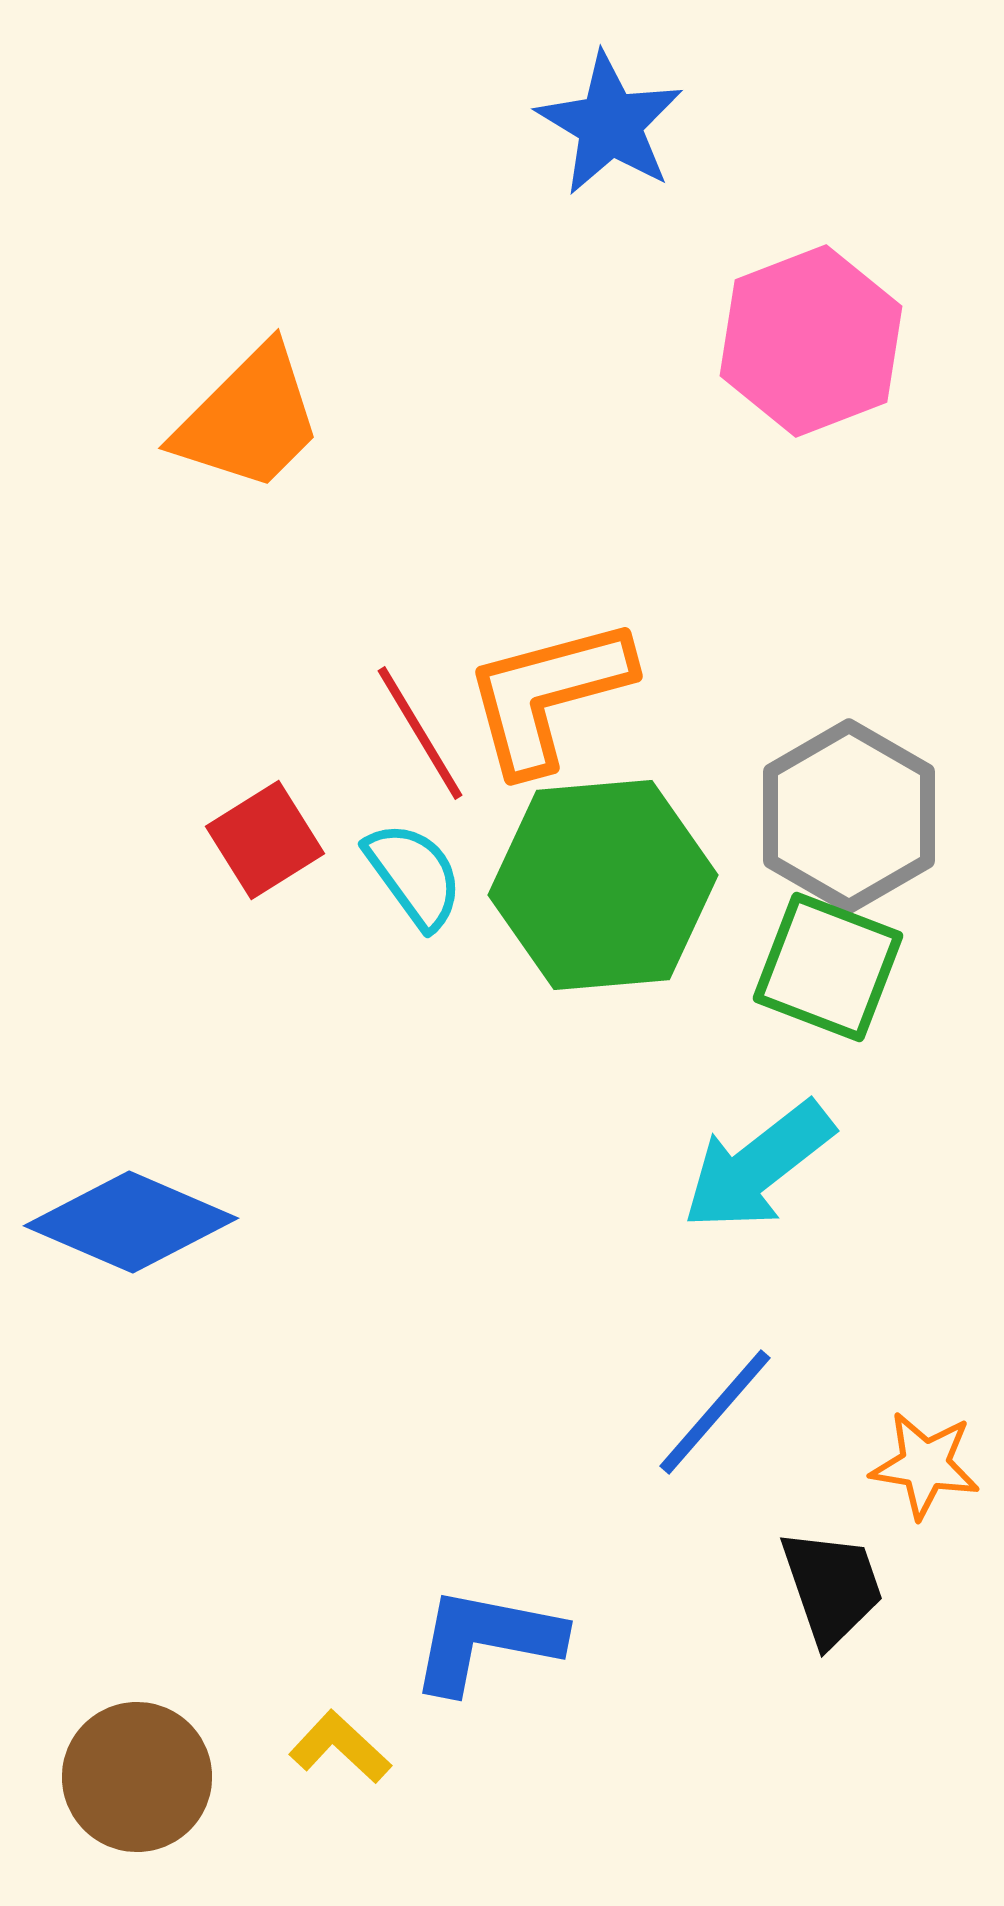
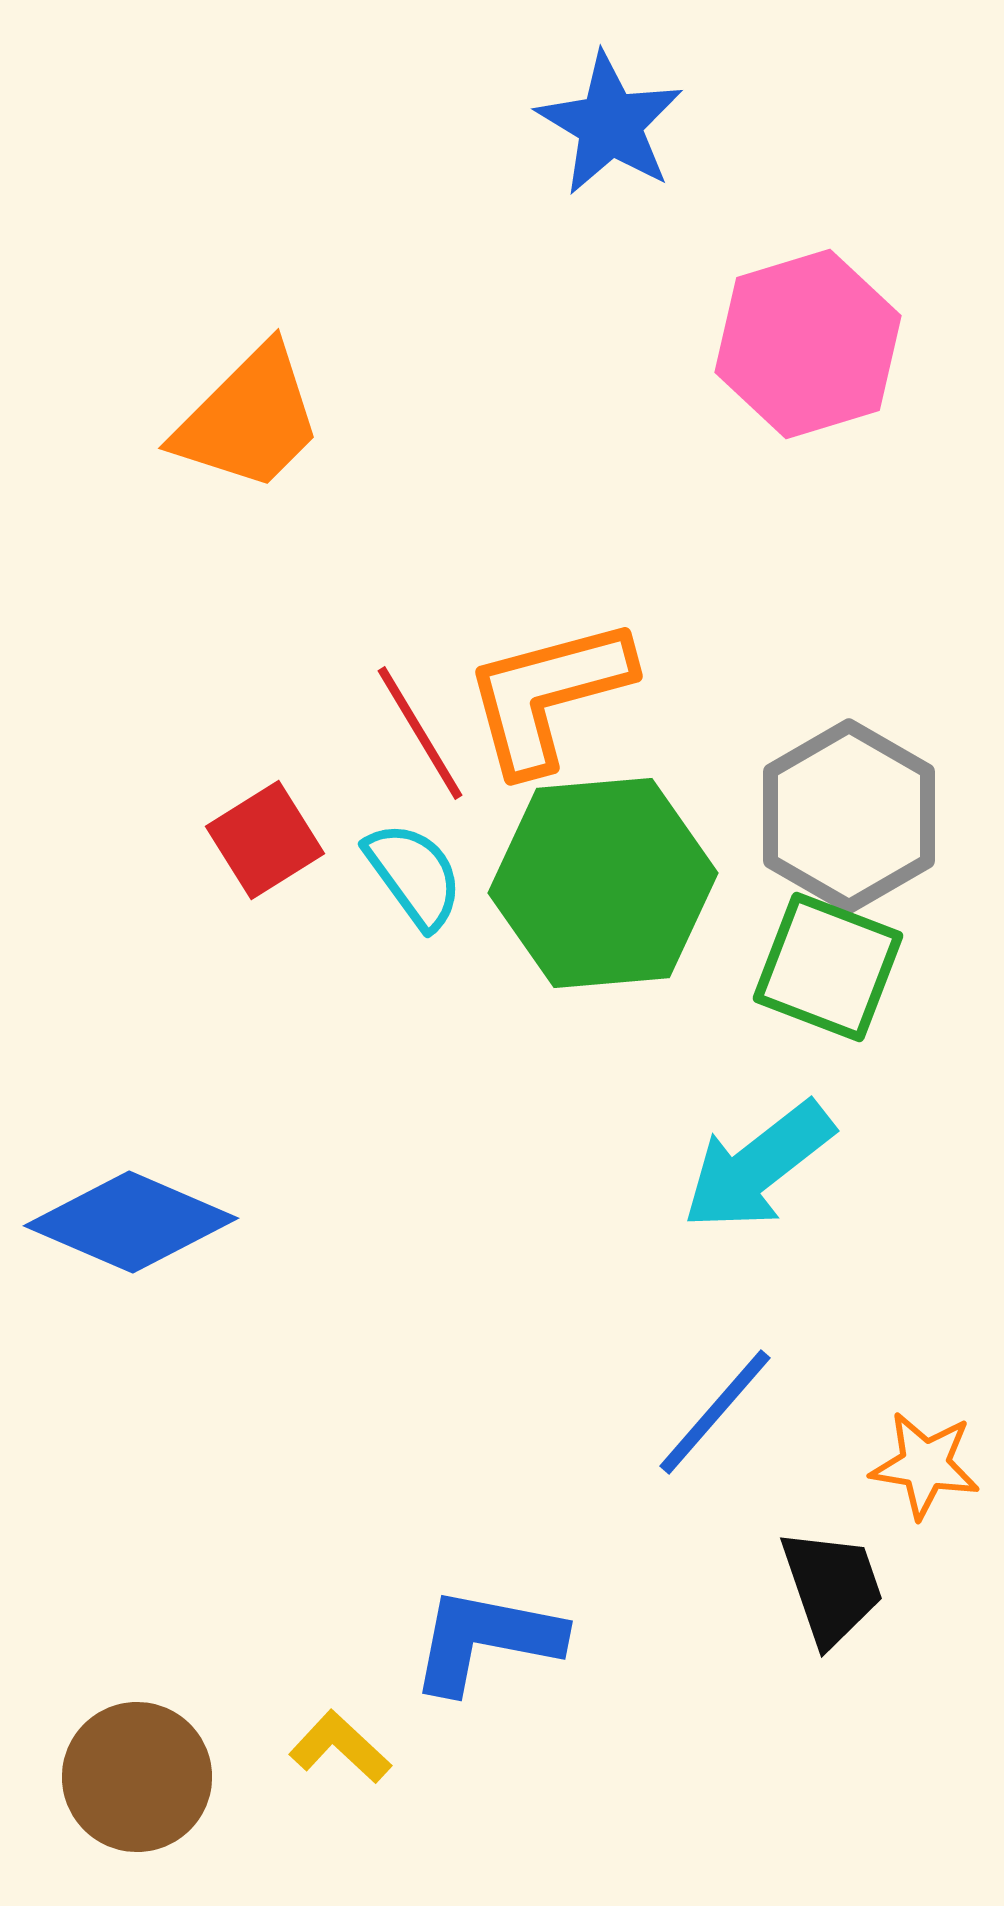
pink hexagon: moved 3 px left, 3 px down; rotated 4 degrees clockwise
green hexagon: moved 2 px up
